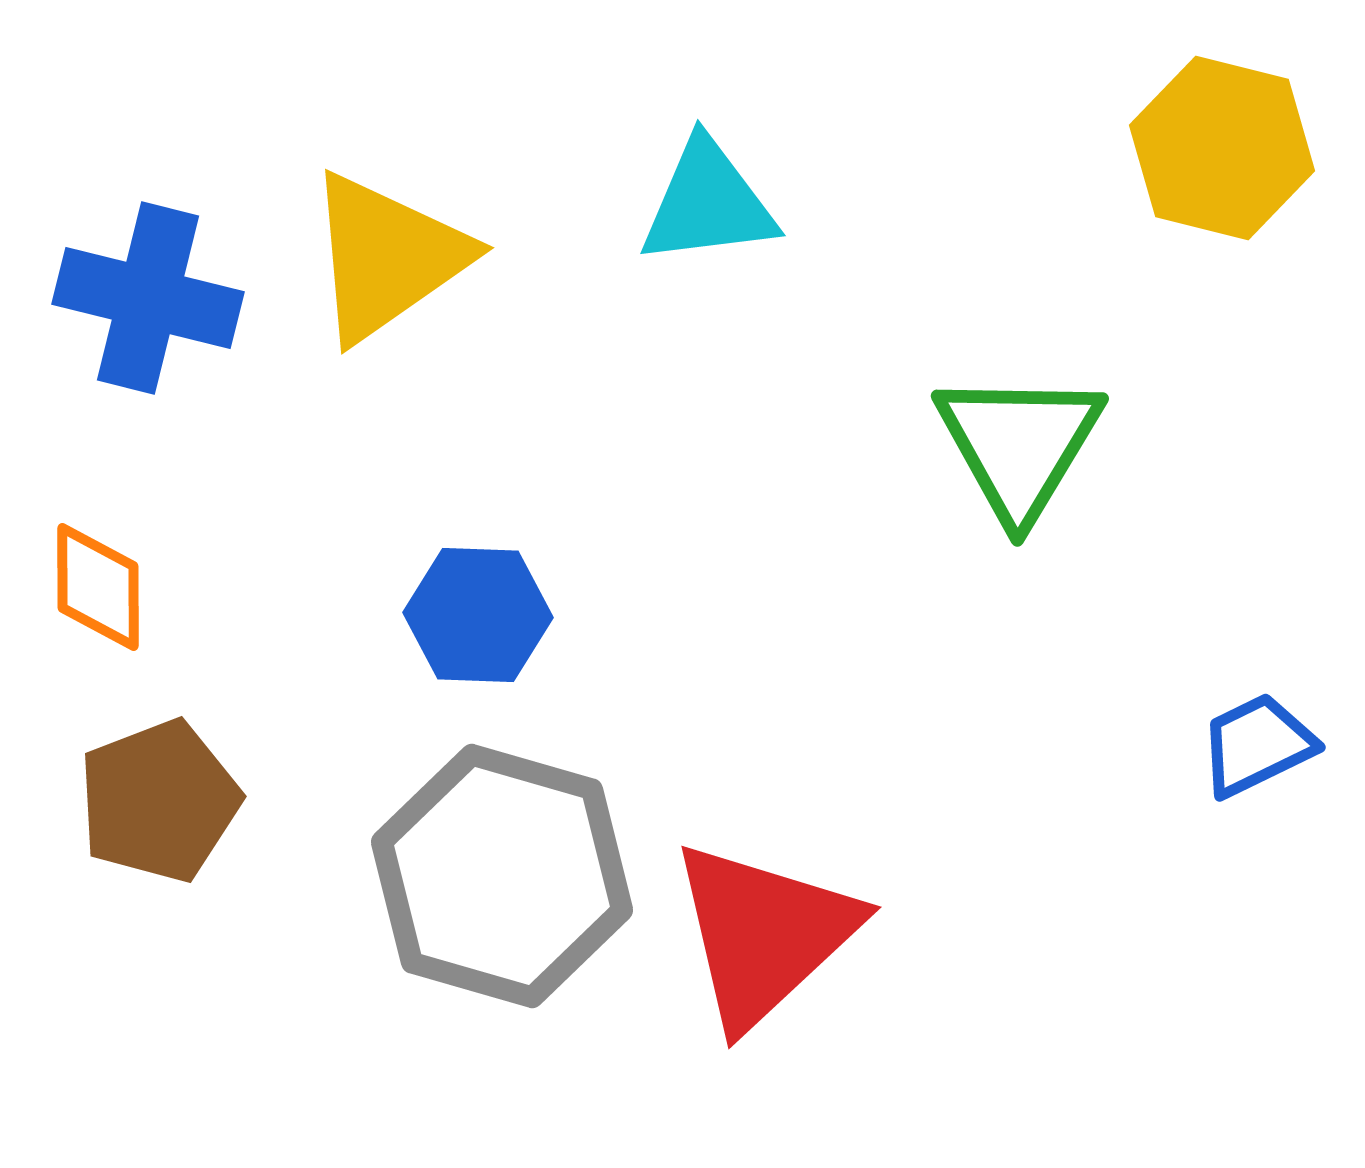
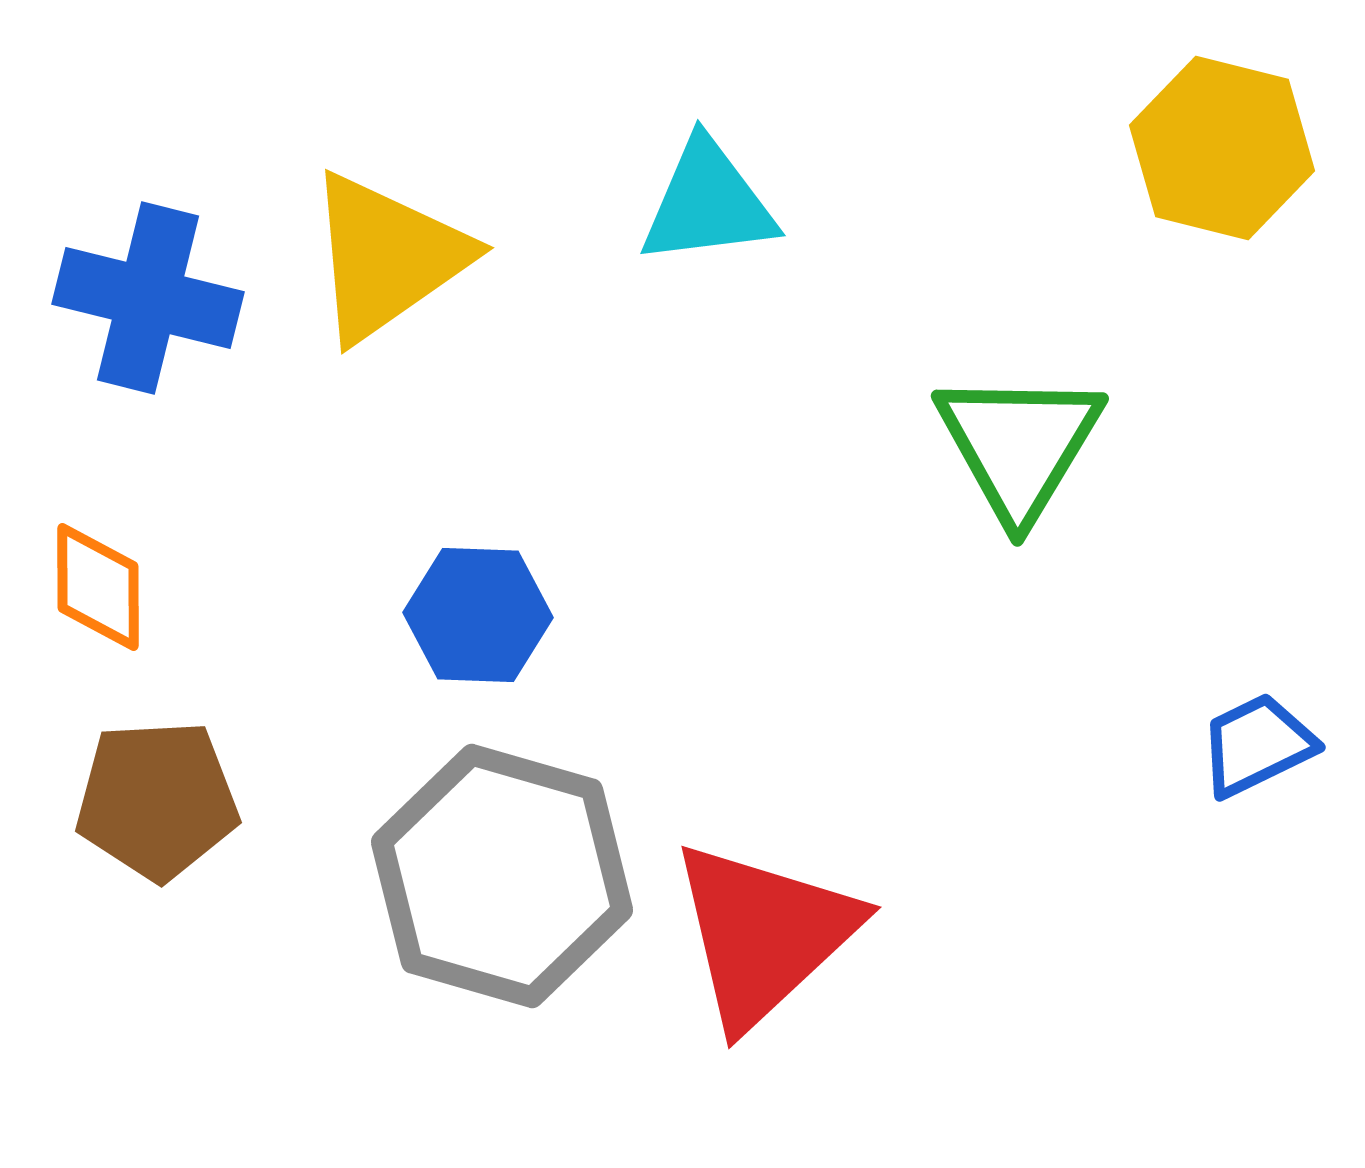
brown pentagon: moved 2 px left, 1 px up; rotated 18 degrees clockwise
